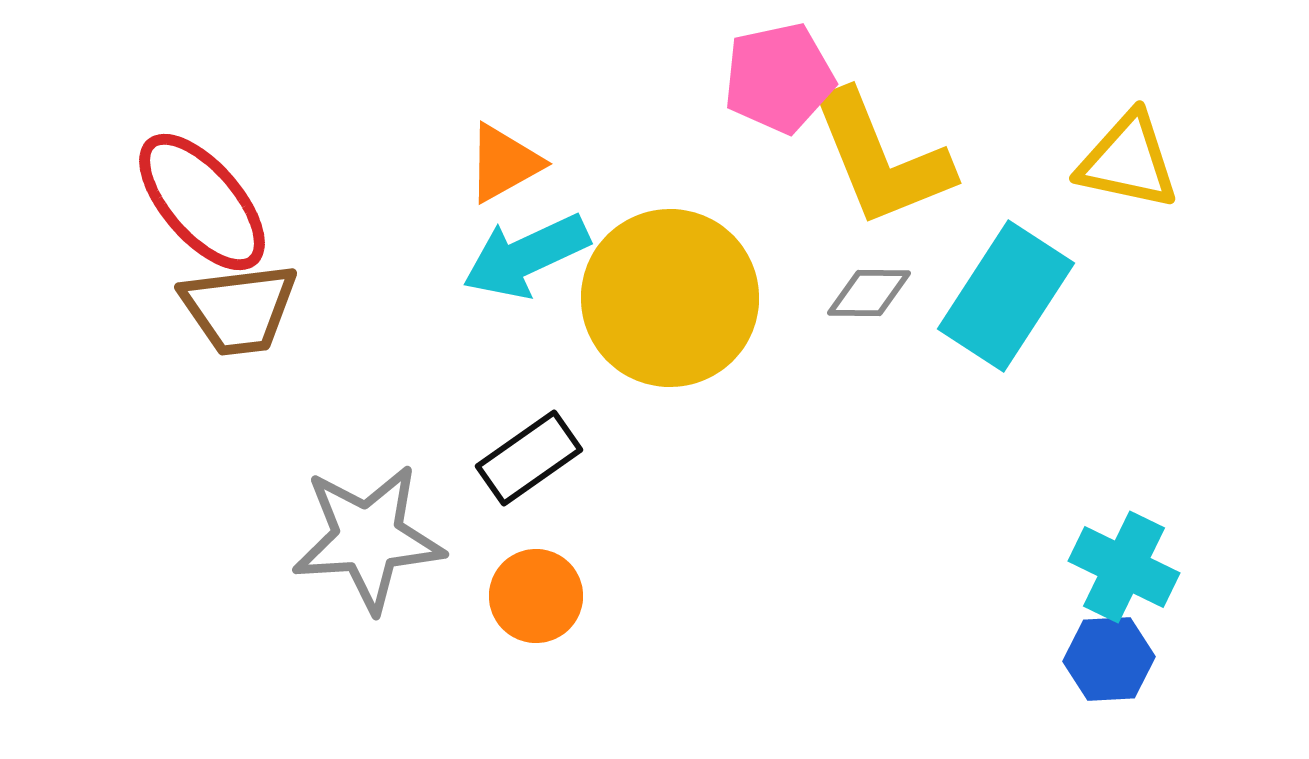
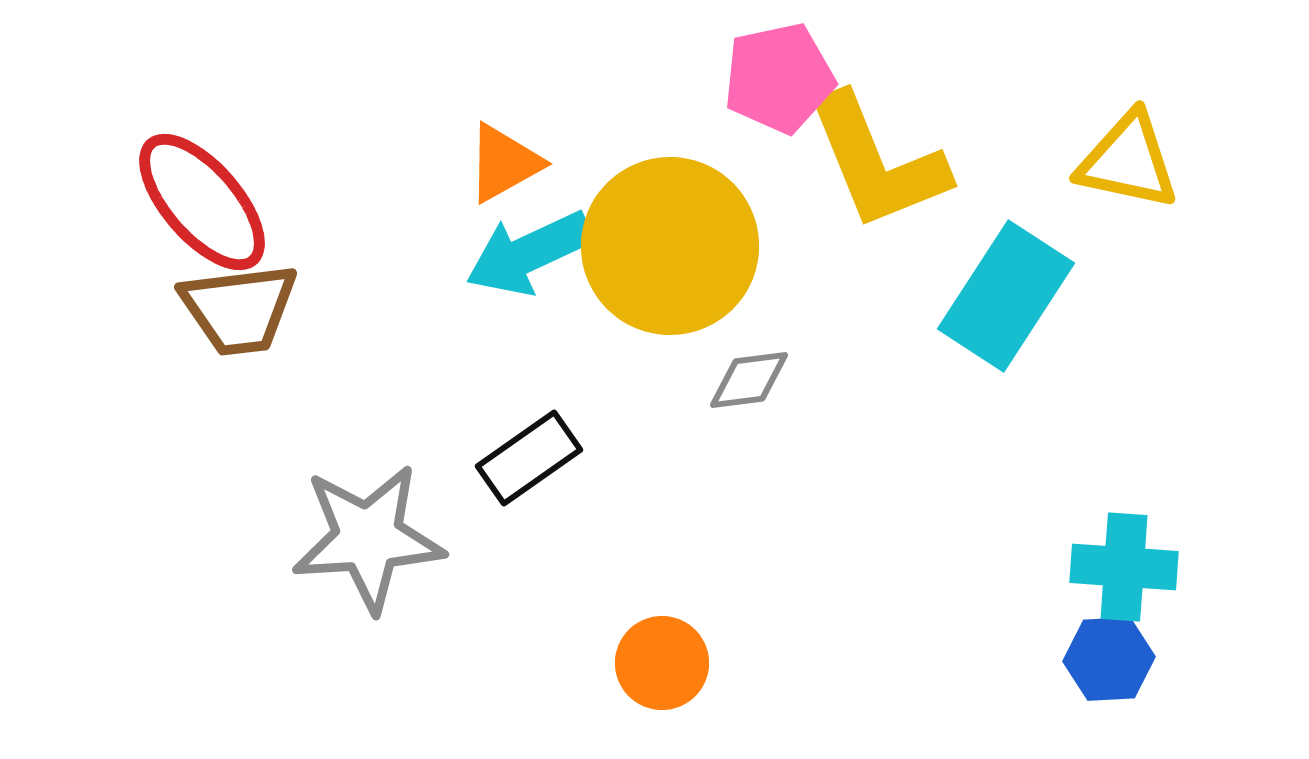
yellow L-shape: moved 4 px left, 3 px down
cyan arrow: moved 3 px right, 3 px up
gray diamond: moved 120 px left, 87 px down; rotated 8 degrees counterclockwise
yellow circle: moved 52 px up
cyan cross: rotated 22 degrees counterclockwise
orange circle: moved 126 px right, 67 px down
